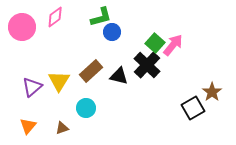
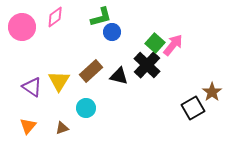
purple triangle: rotated 45 degrees counterclockwise
